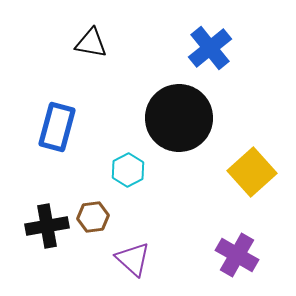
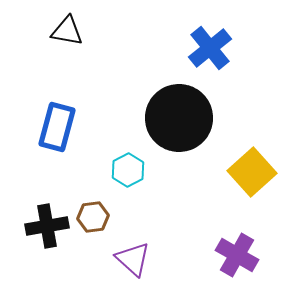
black triangle: moved 24 px left, 12 px up
